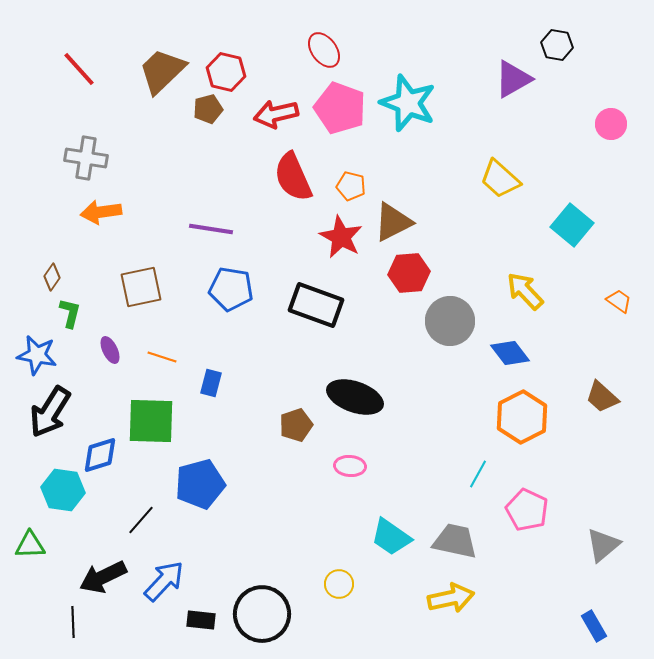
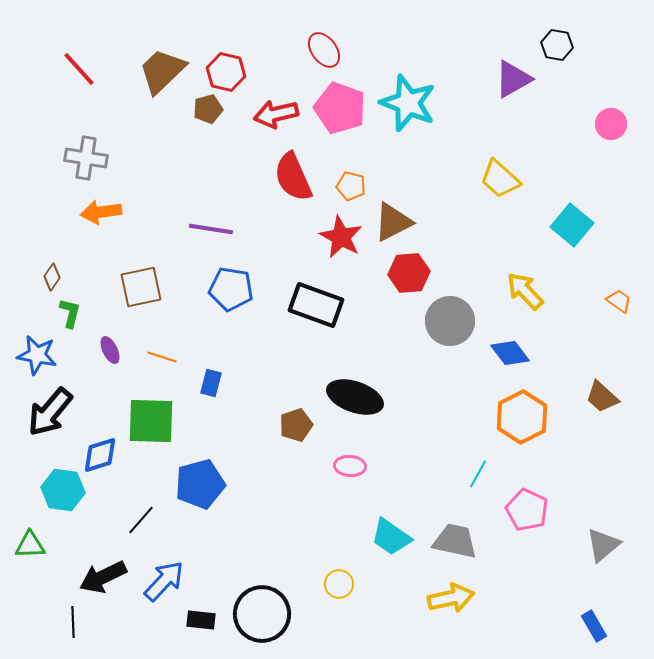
black arrow at (50, 412): rotated 8 degrees clockwise
